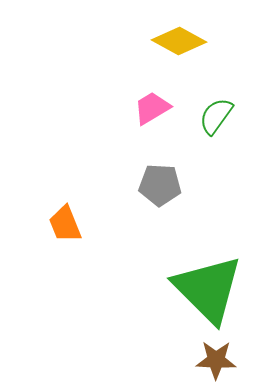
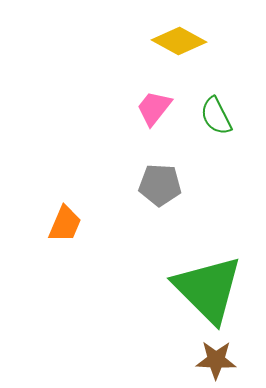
pink trapezoid: moved 2 px right; rotated 21 degrees counterclockwise
green semicircle: rotated 63 degrees counterclockwise
orange trapezoid: rotated 135 degrees counterclockwise
